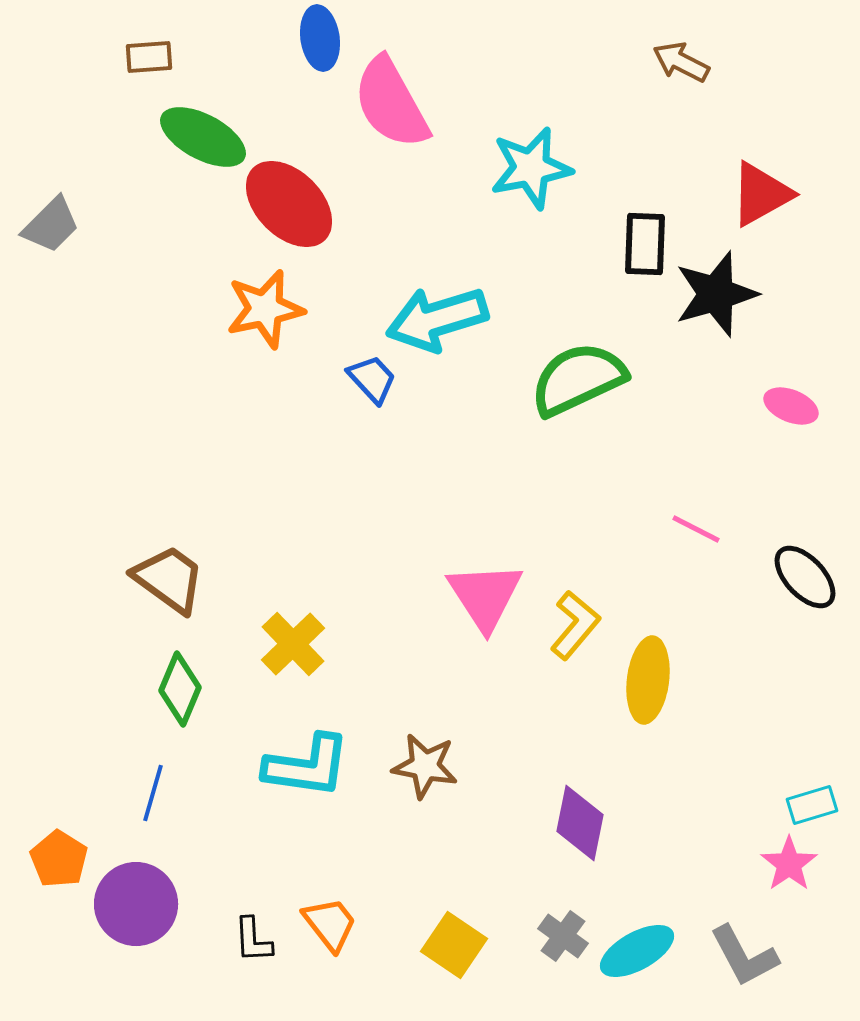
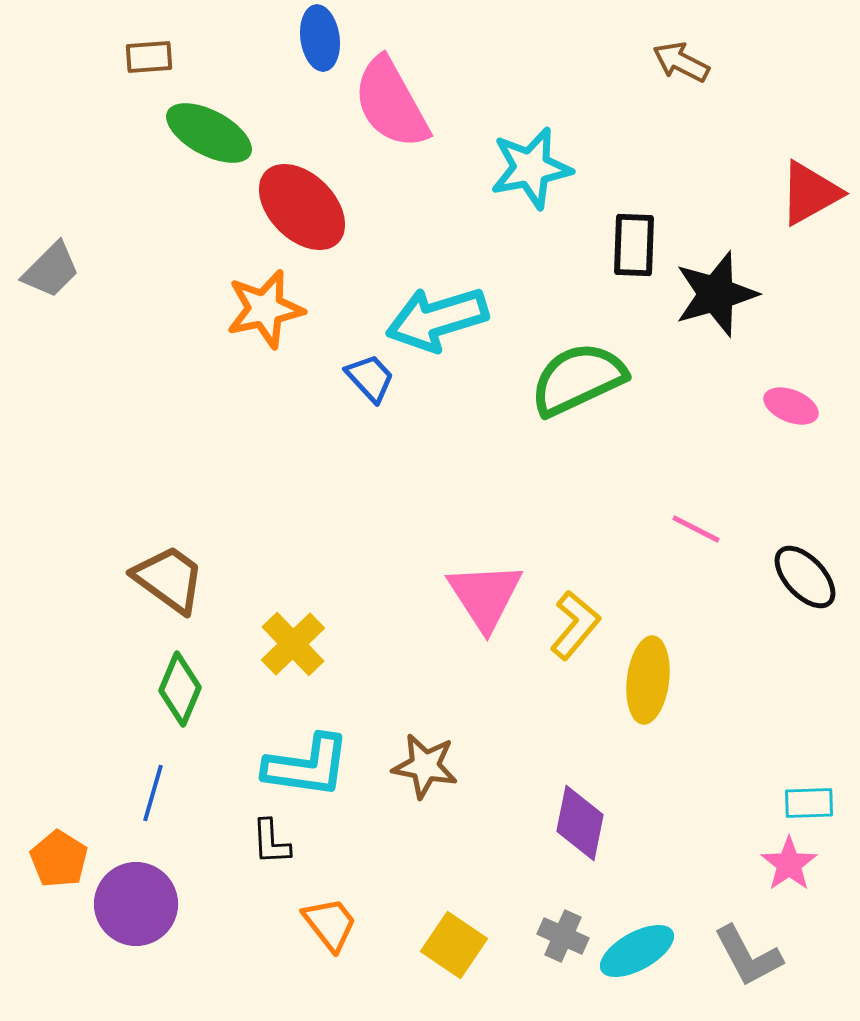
green ellipse: moved 6 px right, 4 px up
red triangle: moved 49 px right, 1 px up
red ellipse: moved 13 px right, 3 px down
gray trapezoid: moved 45 px down
black rectangle: moved 11 px left, 1 px down
blue trapezoid: moved 2 px left, 1 px up
cyan rectangle: moved 3 px left, 2 px up; rotated 15 degrees clockwise
gray cross: rotated 12 degrees counterclockwise
black L-shape: moved 18 px right, 98 px up
gray L-shape: moved 4 px right
